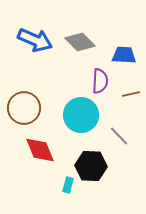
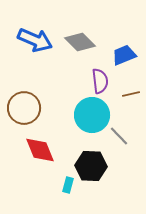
blue trapezoid: rotated 25 degrees counterclockwise
purple semicircle: rotated 10 degrees counterclockwise
cyan circle: moved 11 px right
